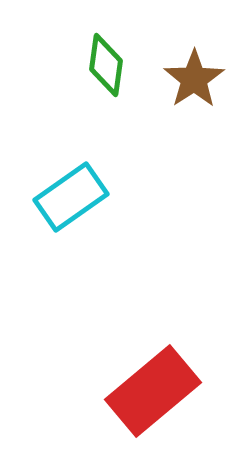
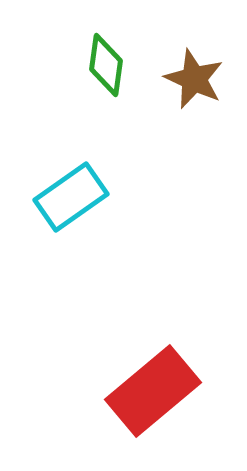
brown star: rotated 14 degrees counterclockwise
